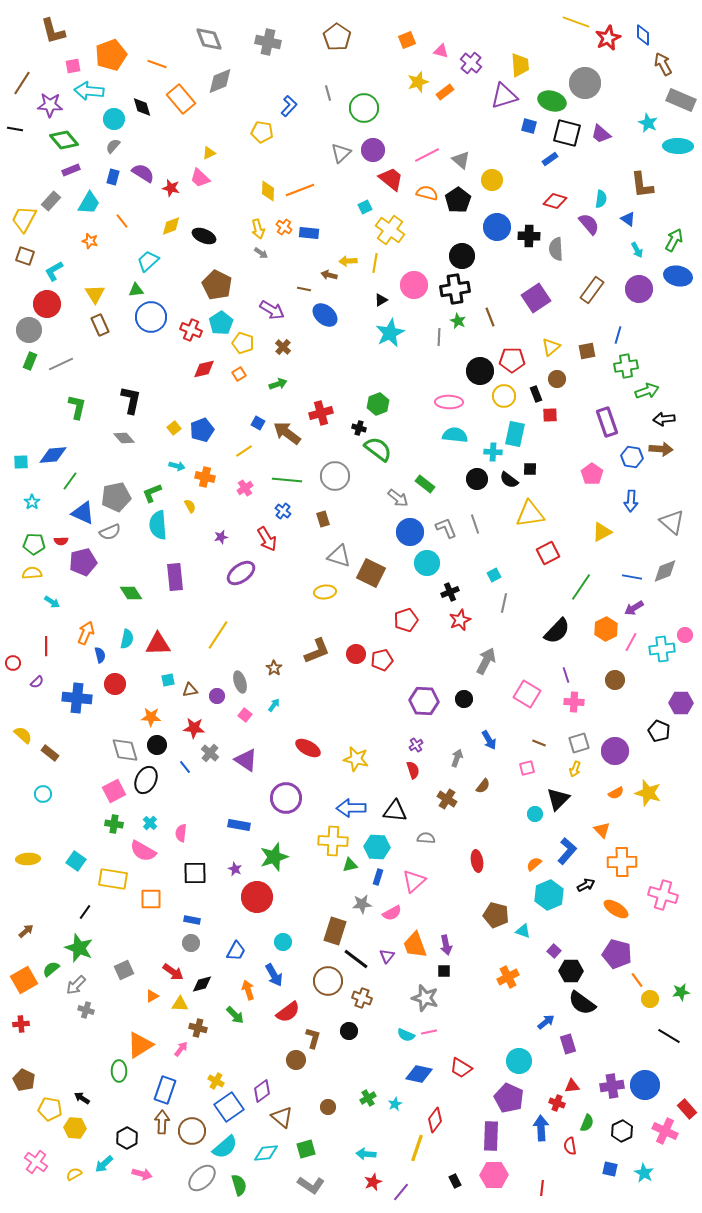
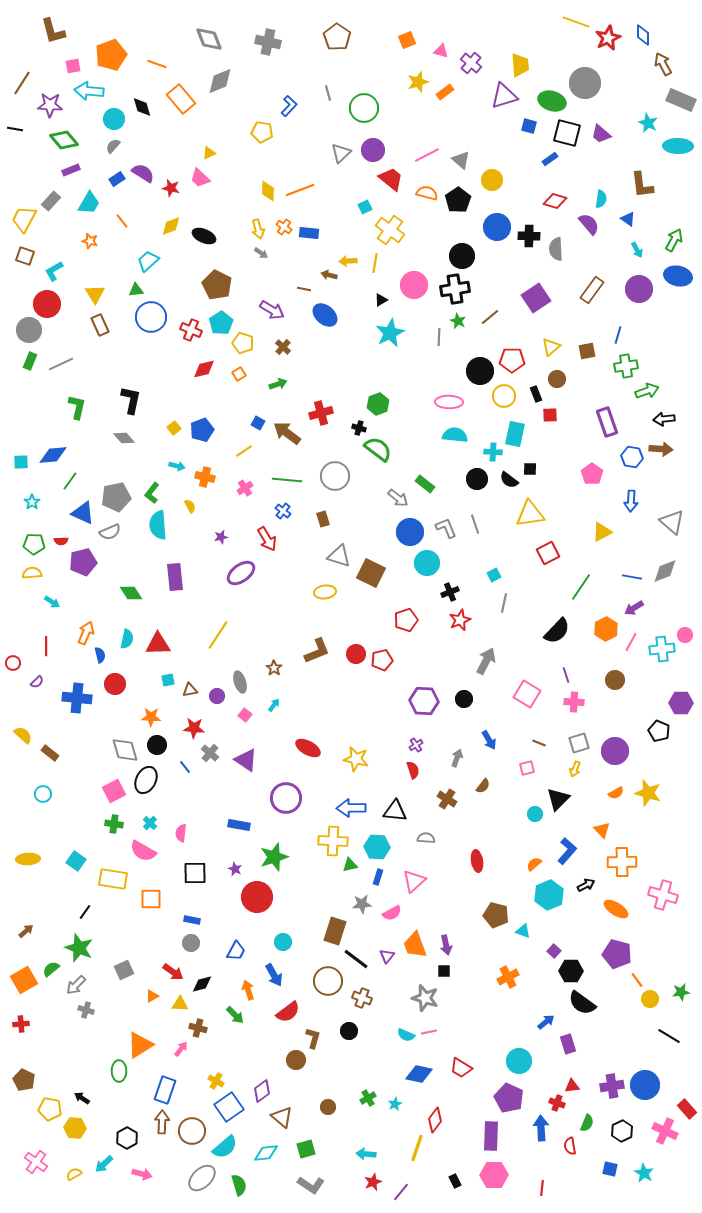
blue rectangle at (113, 177): moved 4 px right, 2 px down; rotated 42 degrees clockwise
brown line at (490, 317): rotated 72 degrees clockwise
green L-shape at (152, 493): rotated 30 degrees counterclockwise
